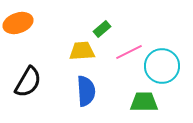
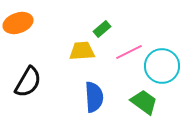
blue semicircle: moved 8 px right, 6 px down
green trapezoid: rotated 36 degrees clockwise
